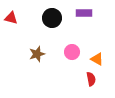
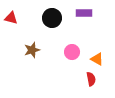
brown star: moved 5 px left, 4 px up
